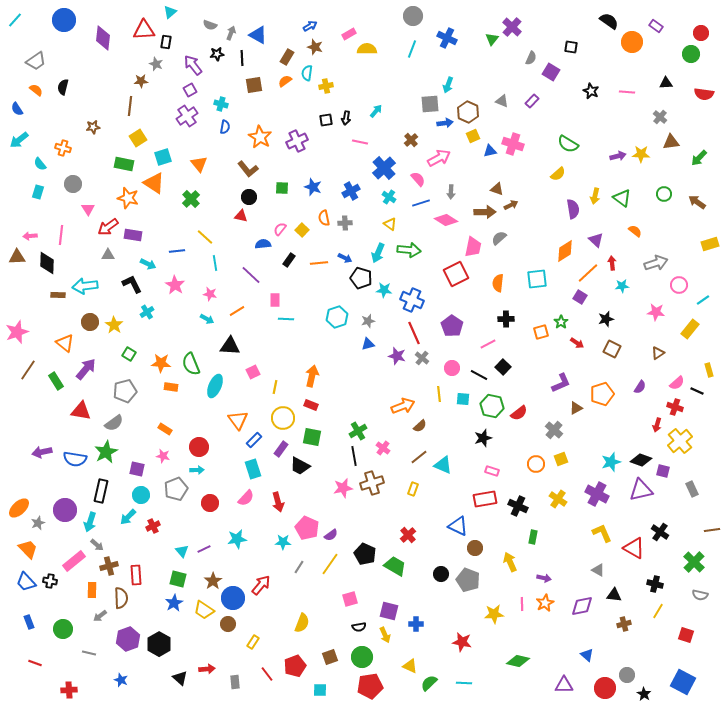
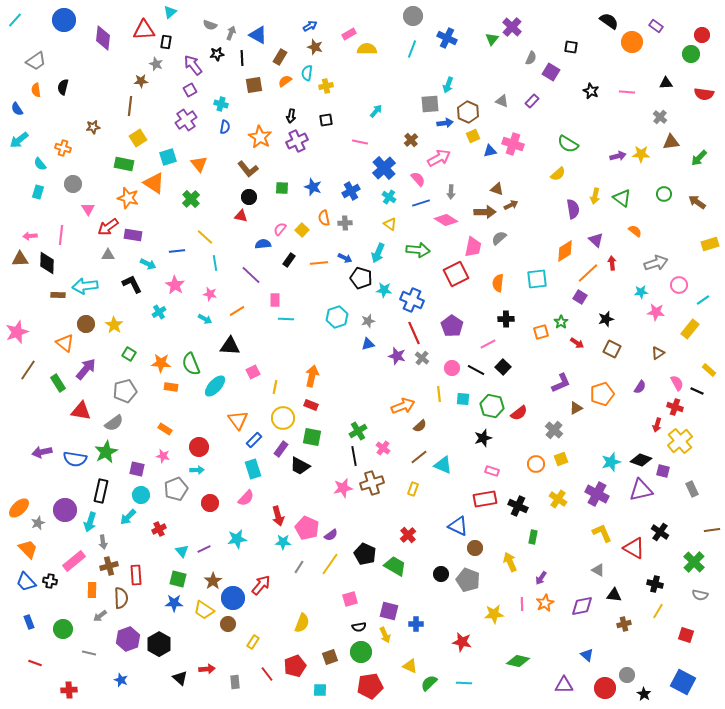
red circle at (701, 33): moved 1 px right, 2 px down
brown rectangle at (287, 57): moved 7 px left
orange semicircle at (36, 90): rotated 136 degrees counterclockwise
purple cross at (187, 116): moved 1 px left, 4 px down
black arrow at (346, 118): moved 55 px left, 2 px up
cyan square at (163, 157): moved 5 px right
green arrow at (409, 250): moved 9 px right
brown triangle at (17, 257): moved 3 px right, 2 px down
cyan star at (622, 286): moved 19 px right, 6 px down
cyan cross at (147, 312): moved 12 px right
cyan arrow at (207, 319): moved 2 px left
brown circle at (90, 322): moved 4 px left, 2 px down
yellow rectangle at (709, 370): rotated 32 degrees counterclockwise
black line at (479, 375): moved 3 px left, 5 px up
green rectangle at (56, 381): moved 2 px right, 2 px down
pink semicircle at (677, 383): rotated 77 degrees counterclockwise
cyan ellipse at (215, 386): rotated 20 degrees clockwise
red arrow at (278, 502): moved 14 px down
red cross at (153, 526): moved 6 px right, 3 px down
gray arrow at (97, 545): moved 6 px right, 3 px up; rotated 40 degrees clockwise
purple arrow at (544, 578): moved 3 px left; rotated 112 degrees clockwise
blue star at (174, 603): rotated 30 degrees clockwise
green circle at (362, 657): moved 1 px left, 5 px up
